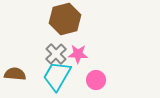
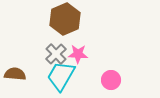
brown hexagon: rotated 8 degrees counterclockwise
cyan trapezoid: moved 4 px right
pink circle: moved 15 px right
